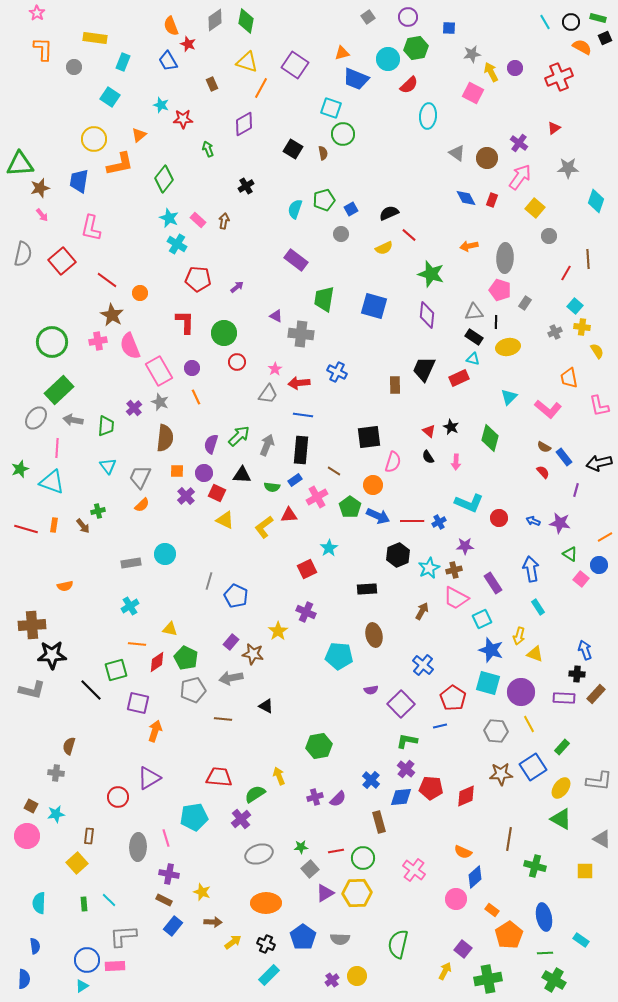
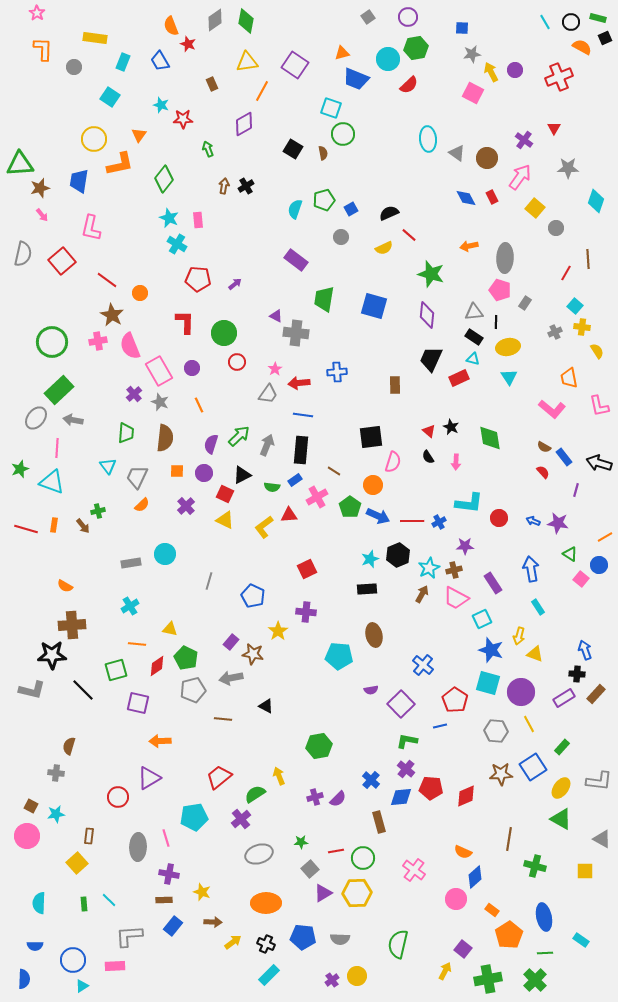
blue square at (449, 28): moved 13 px right
blue trapezoid at (168, 61): moved 8 px left
yellow triangle at (247, 62): rotated 25 degrees counterclockwise
purple circle at (515, 68): moved 2 px down
orange line at (261, 88): moved 1 px right, 3 px down
cyan ellipse at (428, 116): moved 23 px down; rotated 10 degrees counterclockwise
red triangle at (554, 128): rotated 24 degrees counterclockwise
orange triangle at (139, 135): rotated 14 degrees counterclockwise
purple cross at (519, 143): moved 5 px right, 3 px up
red rectangle at (492, 200): moved 3 px up; rotated 48 degrees counterclockwise
pink rectangle at (198, 220): rotated 42 degrees clockwise
brown arrow at (224, 221): moved 35 px up
gray circle at (341, 234): moved 3 px down
gray circle at (549, 236): moved 7 px right, 8 px up
purple arrow at (237, 287): moved 2 px left, 3 px up
gray cross at (301, 334): moved 5 px left, 1 px up
black trapezoid at (424, 369): moved 7 px right, 10 px up
blue cross at (337, 372): rotated 30 degrees counterclockwise
orange line at (196, 397): moved 3 px right, 8 px down
cyan triangle at (509, 397): moved 20 px up; rotated 18 degrees counterclockwise
purple cross at (134, 408): moved 14 px up
pink L-shape at (548, 409): moved 4 px right
green trapezoid at (106, 426): moved 20 px right, 7 px down
black square at (369, 437): moved 2 px right
green diamond at (490, 438): rotated 24 degrees counterclockwise
black arrow at (599, 463): rotated 30 degrees clockwise
black triangle at (242, 475): rotated 30 degrees counterclockwise
gray trapezoid at (140, 477): moved 3 px left
red square at (217, 493): moved 8 px right, 1 px down
purple cross at (186, 496): moved 10 px down
cyan L-shape at (469, 503): rotated 16 degrees counterclockwise
purple star at (560, 523): moved 2 px left
cyan star at (329, 548): moved 41 px right, 11 px down; rotated 12 degrees clockwise
orange semicircle at (65, 586): rotated 42 degrees clockwise
blue pentagon at (236, 596): moved 17 px right
brown arrow at (422, 611): moved 17 px up
purple cross at (306, 612): rotated 18 degrees counterclockwise
brown cross at (32, 625): moved 40 px right
red diamond at (157, 662): moved 4 px down
black line at (91, 690): moved 8 px left
red pentagon at (453, 698): moved 2 px right, 2 px down
purple rectangle at (564, 698): rotated 35 degrees counterclockwise
orange arrow at (155, 731): moved 5 px right, 10 px down; rotated 110 degrees counterclockwise
red trapezoid at (219, 777): rotated 44 degrees counterclockwise
green star at (301, 847): moved 5 px up
purple triangle at (325, 893): moved 2 px left
brown rectangle at (164, 900): rotated 28 degrees counterclockwise
gray L-shape at (123, 936): moved 6 px right
blue pentagon at (303, 937): rotated 30 degrees counterclockwise
blue semicircle at (35, 946): rotated 98 degrees clockwise
blue circle at (87, 960): moved 14 px left
green cross at (554, 980): moved 19 px left; rotated 15 degrees clockwise
